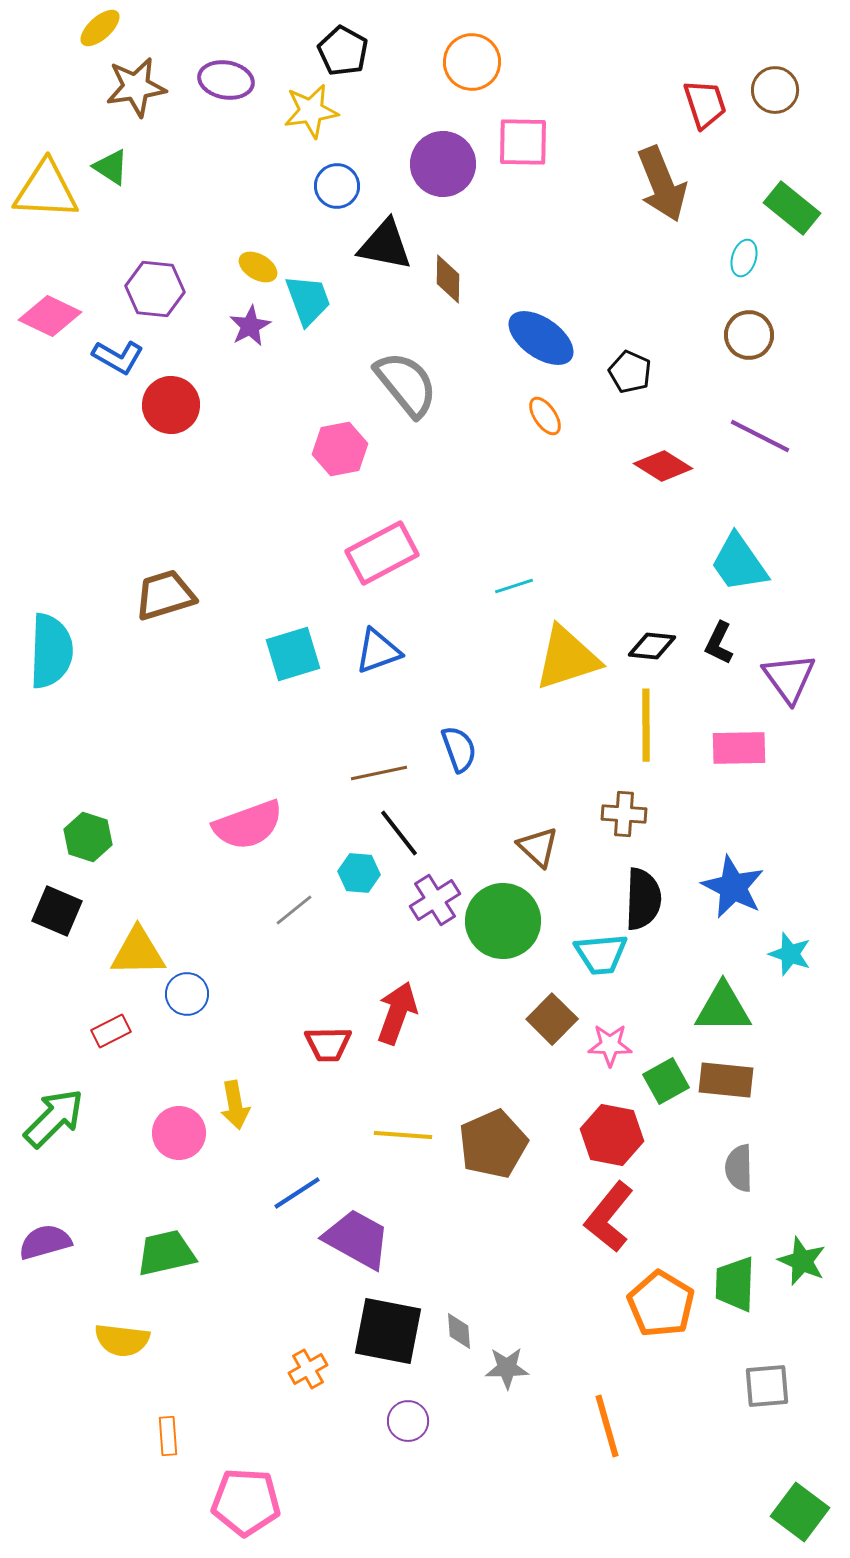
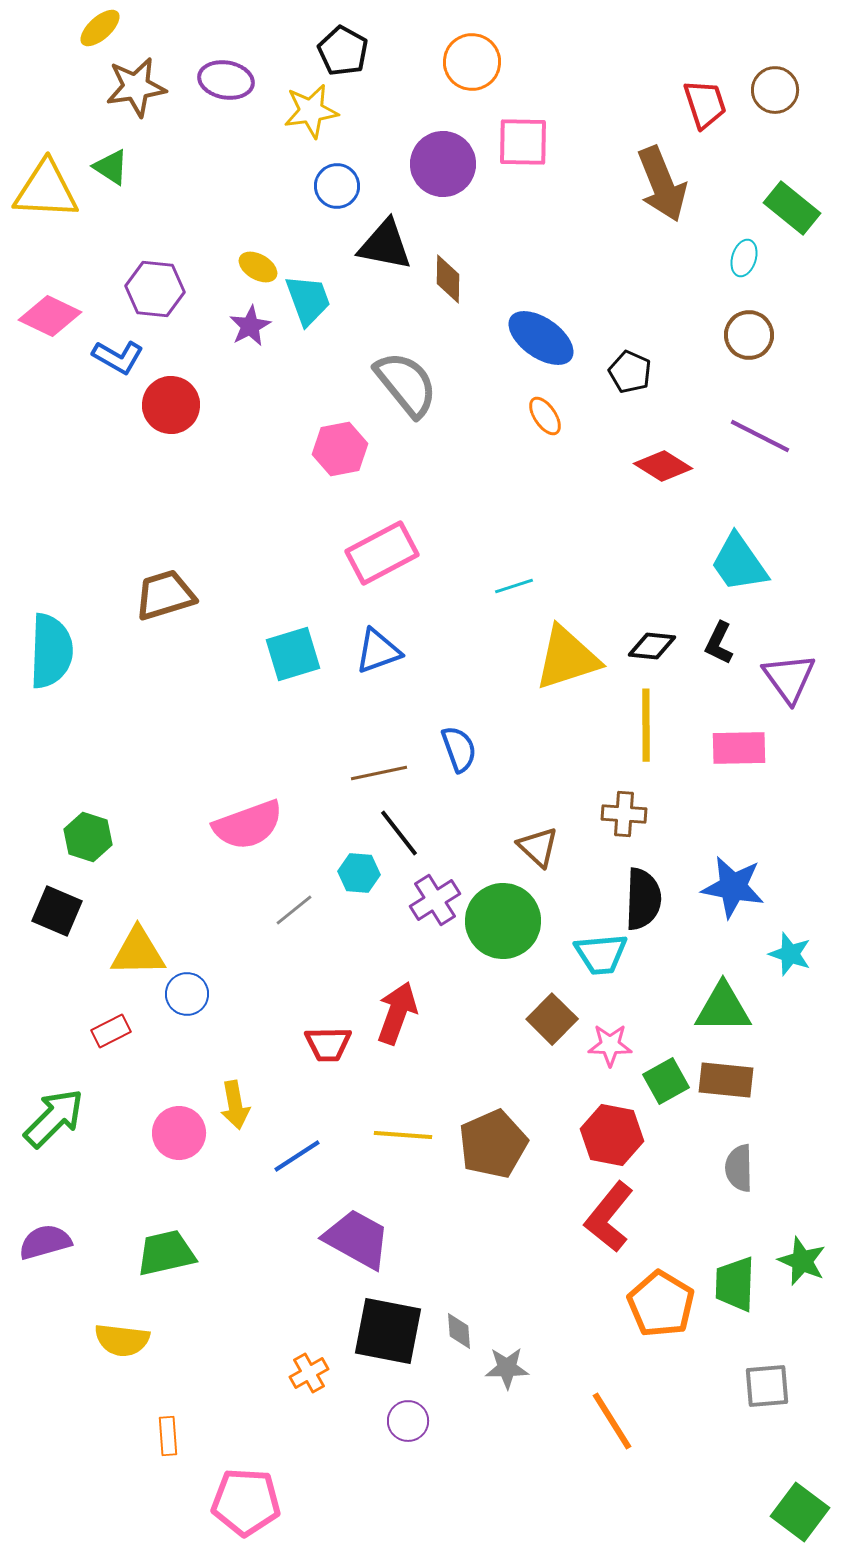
blue star at (733, 887): rotated 16 degrees counterclockwise
blue line at (297, 1193): moved 37 px up
orange cross at (308, 1369): moved 1 px right, 4 px down
orange line at (607, 1426): moved 5 px right, 5 px up; rotated 16 degrees counterclockwise
